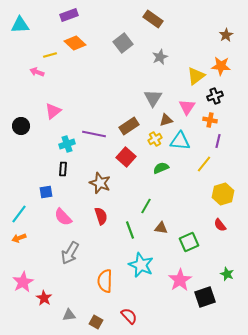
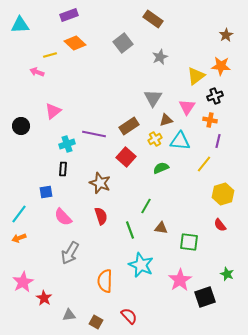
green square at (189, 242): rotated 30 degrees clockwise
